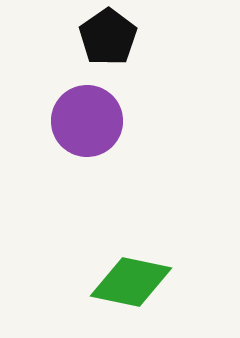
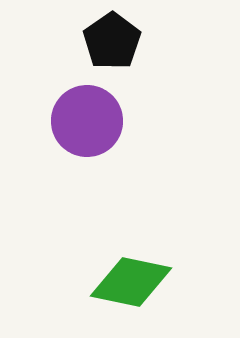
black pentagon: moved 4 px right, 4 px down
